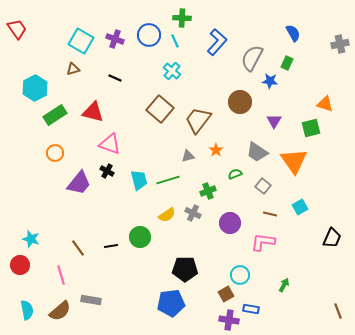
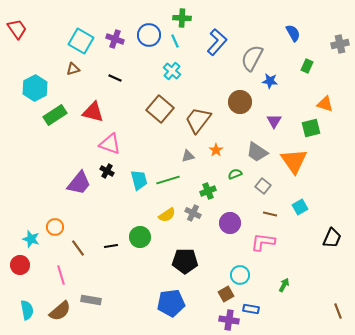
green rectangle at (287, 63): moved 20 px right, 3 px down
orange circle at (55, 153): moved 74 px down
black pentagon at (185, 269): moved 8 px up
